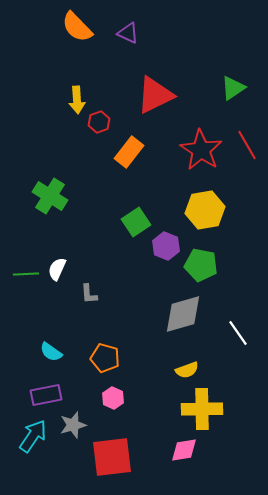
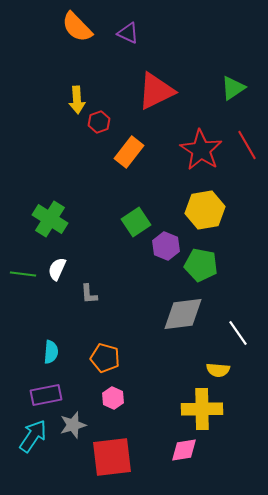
red triangle: moved 1 px right, 4 px up
green cross: moved 23 px down
green line: moved 3 px left; rotated 10 degrees clockwise
gray diamond: rotated 9 degrees clockwise
cyan semicircle: rotated 120 degrees counterclockwise
yellow semicircle: moved 31 px right; rotated 25 degrees clockwise
